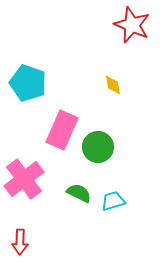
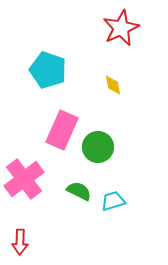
red star: moved 11 px left, 3 px down; rotated 24 degrees clockwise
cyan pentagon: moved 20 px right, 13 px up
green semicircle: moved 2 px up
